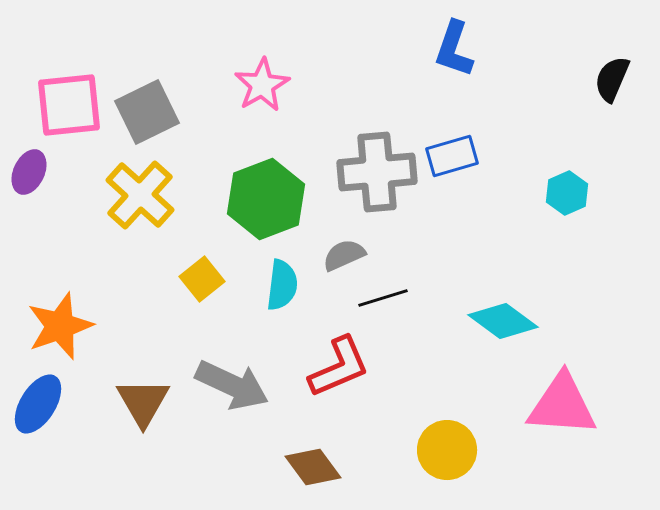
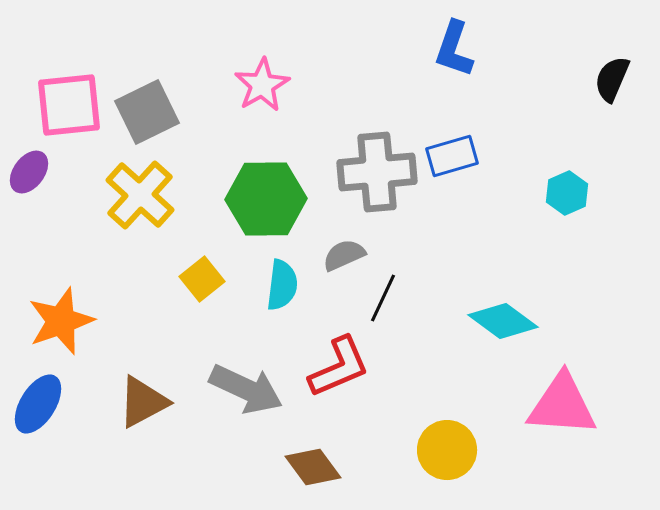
purple ellipse: rotated 12 degrees clockwise
green hexagon: rotated 20 degrees clockwise
black line: rotated 48 degrees counterclockwise
orange star: moved 1 px right, 5 px up
gray arrow: moved 14 px right, 4 px down
brown triangle: rotated 32 degrees clockwise
